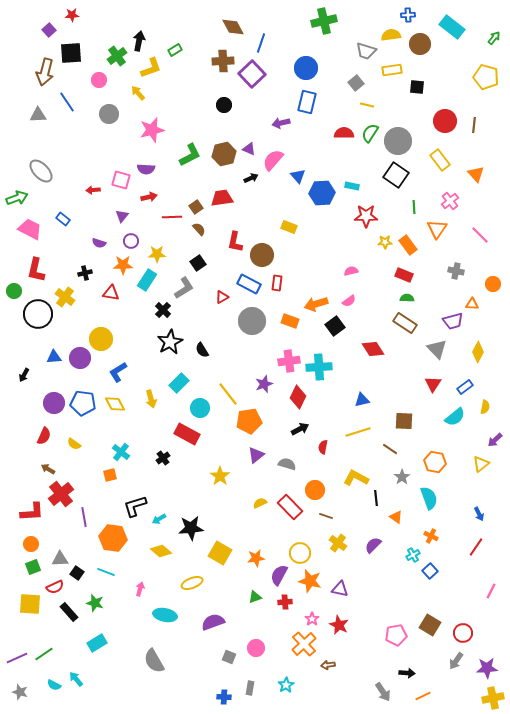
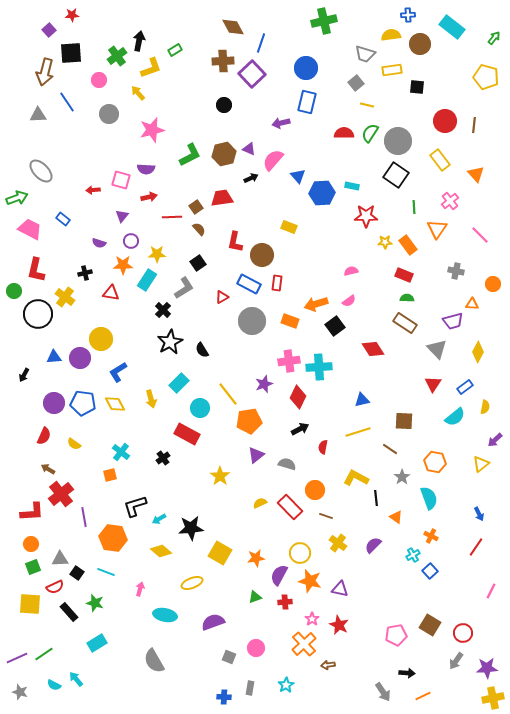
gray trapezoid at (366, 51): moved 1 px left, 3 px down
